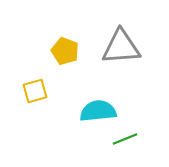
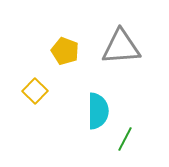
yellow square: rotated 30 degrees counterclockwise
cyan semicircle: rotated 96 degrees clockwise
green line: rotated 40 degrees counterclockwise
